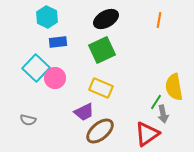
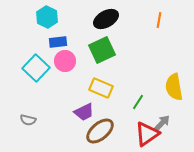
pink circle: moved 10 px right, 17 px up
green line: moved 18 px left
gray arrow: moved 1 px left, 9 px down; rotated 126 degrees counterclockwise
